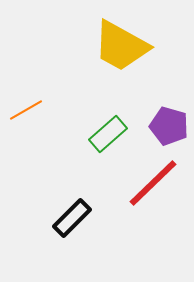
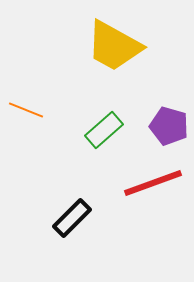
yellow trapezoid: moved 7 px left
orange line: rotated 52 degrees clockwise
green rectangle: moved 4 px left, 4 px up
red line: rotated 24 degrees clockwise
